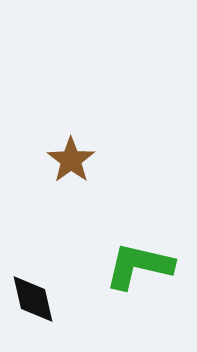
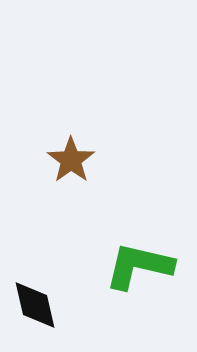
black diamond: moved 2 px right, 6 px down
